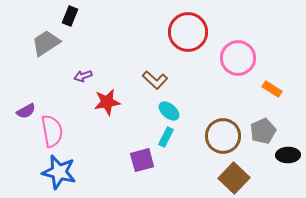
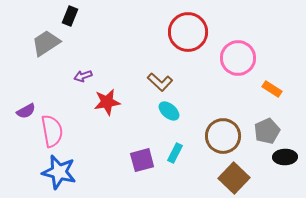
brown L-shape: moved 5 px right, 2 px down
gray pentagon: moved 4 px right
cyan rectangle: moved 9 px right, 16 px down
black ellipse: moved 3 px left, 2 px down
